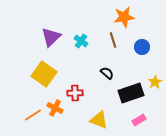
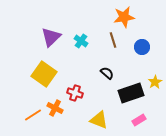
red cross: rotated 21 degrees clockwise
